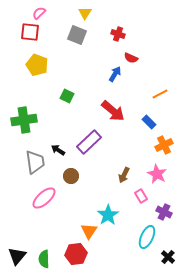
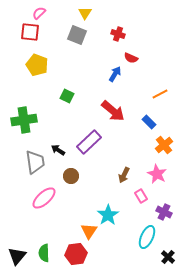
orange cross: rotated 12 degrees counterclockwise
green semicircle: moved 6 px up
